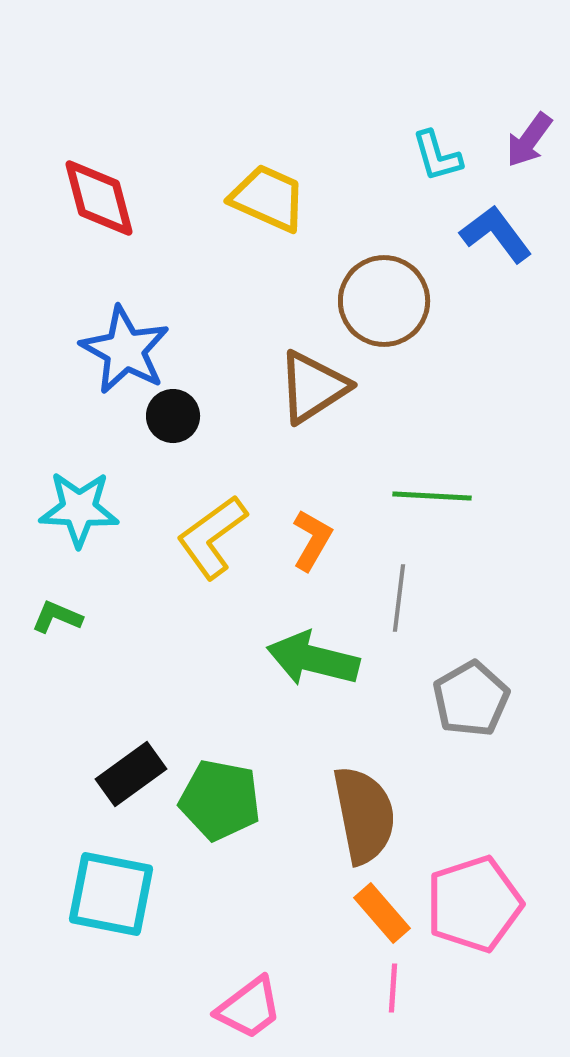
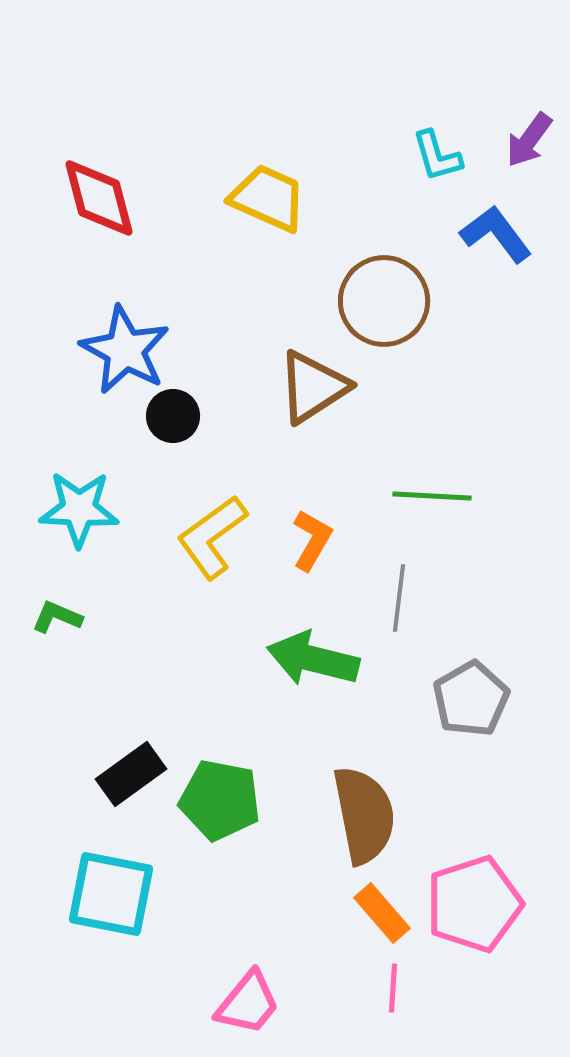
pink trapezoid: moved 1 px left, 5 px up; rotated 14 degrees counterclockwise
